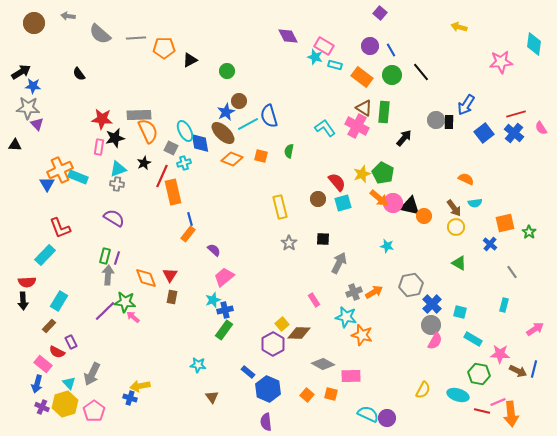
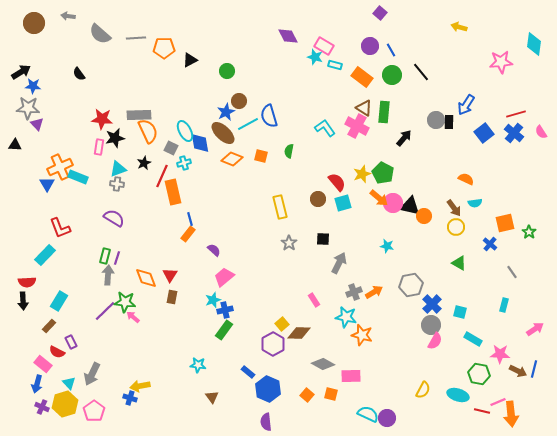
pink semicircle at (541, 128): moved 4 px down
orange cross at (60, 170): moved 3 px up
